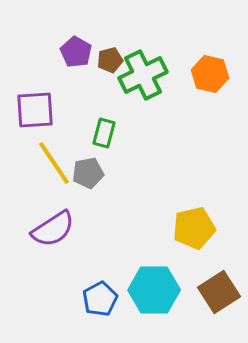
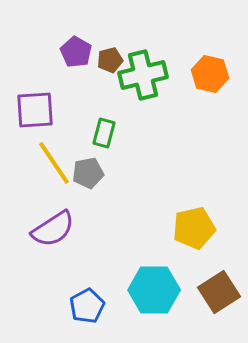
green cross: rotated 12 degrees clockwise
blue pentagon: moved 13 px left, 7 px down
